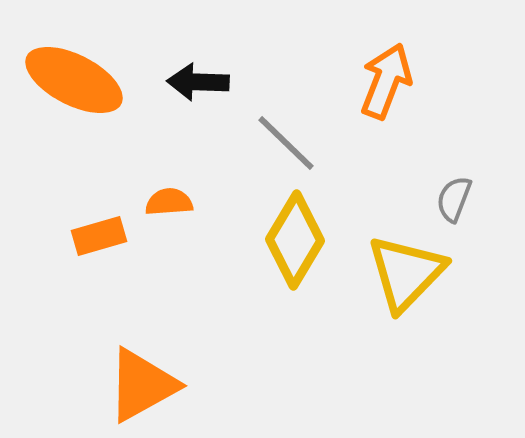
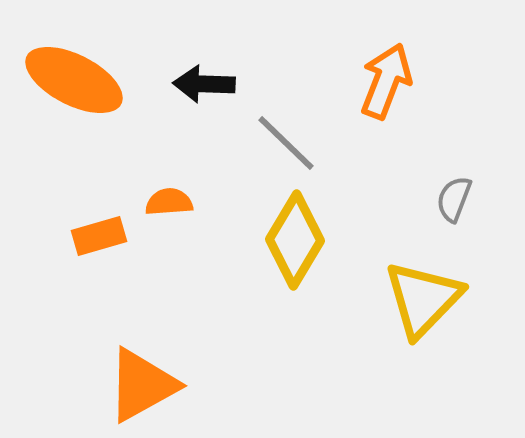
black arrow: moved 6 px right, 2 px down
yellow triangle: moved 17 px right, 26 px down
